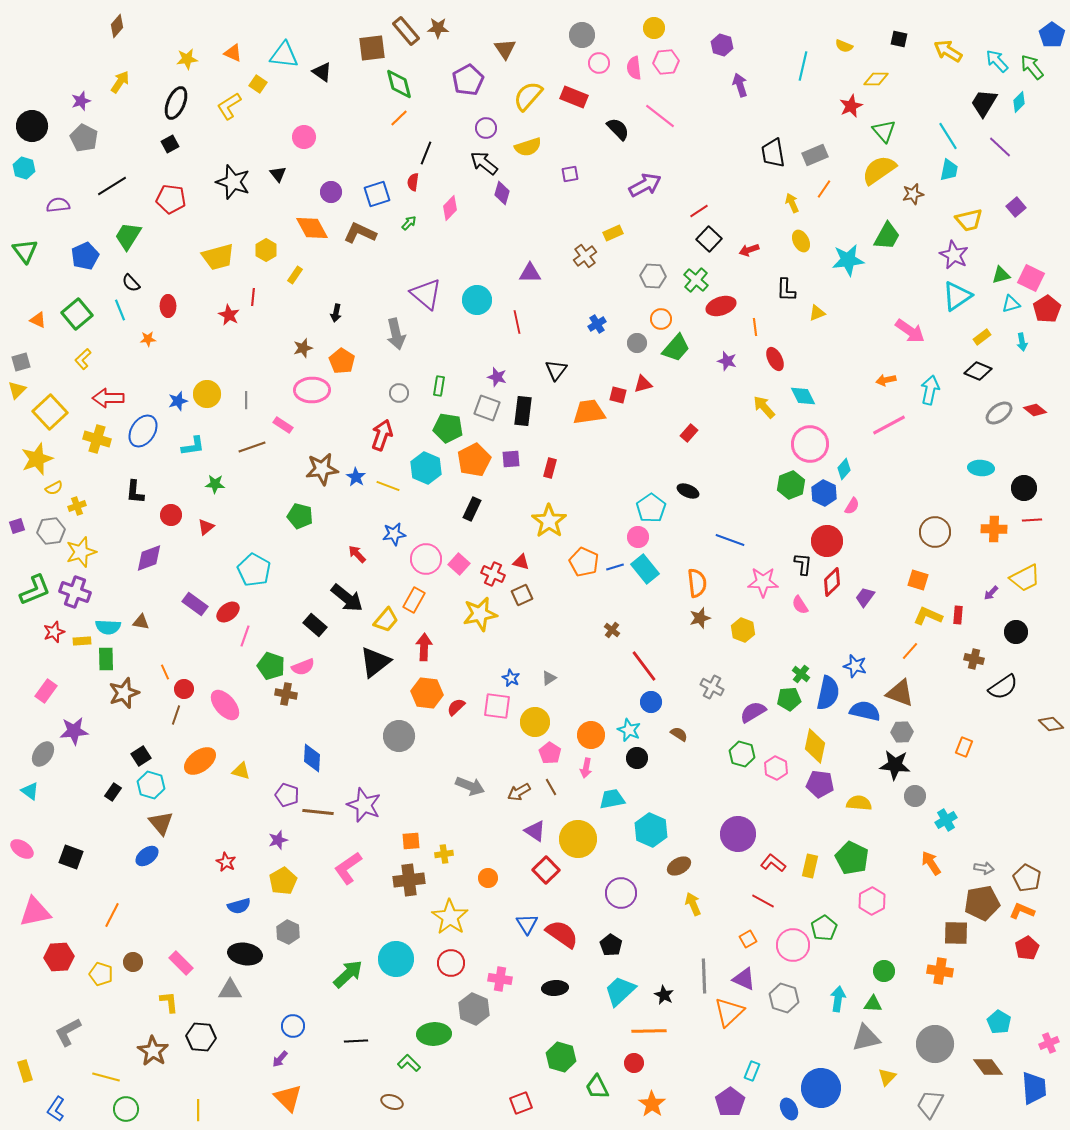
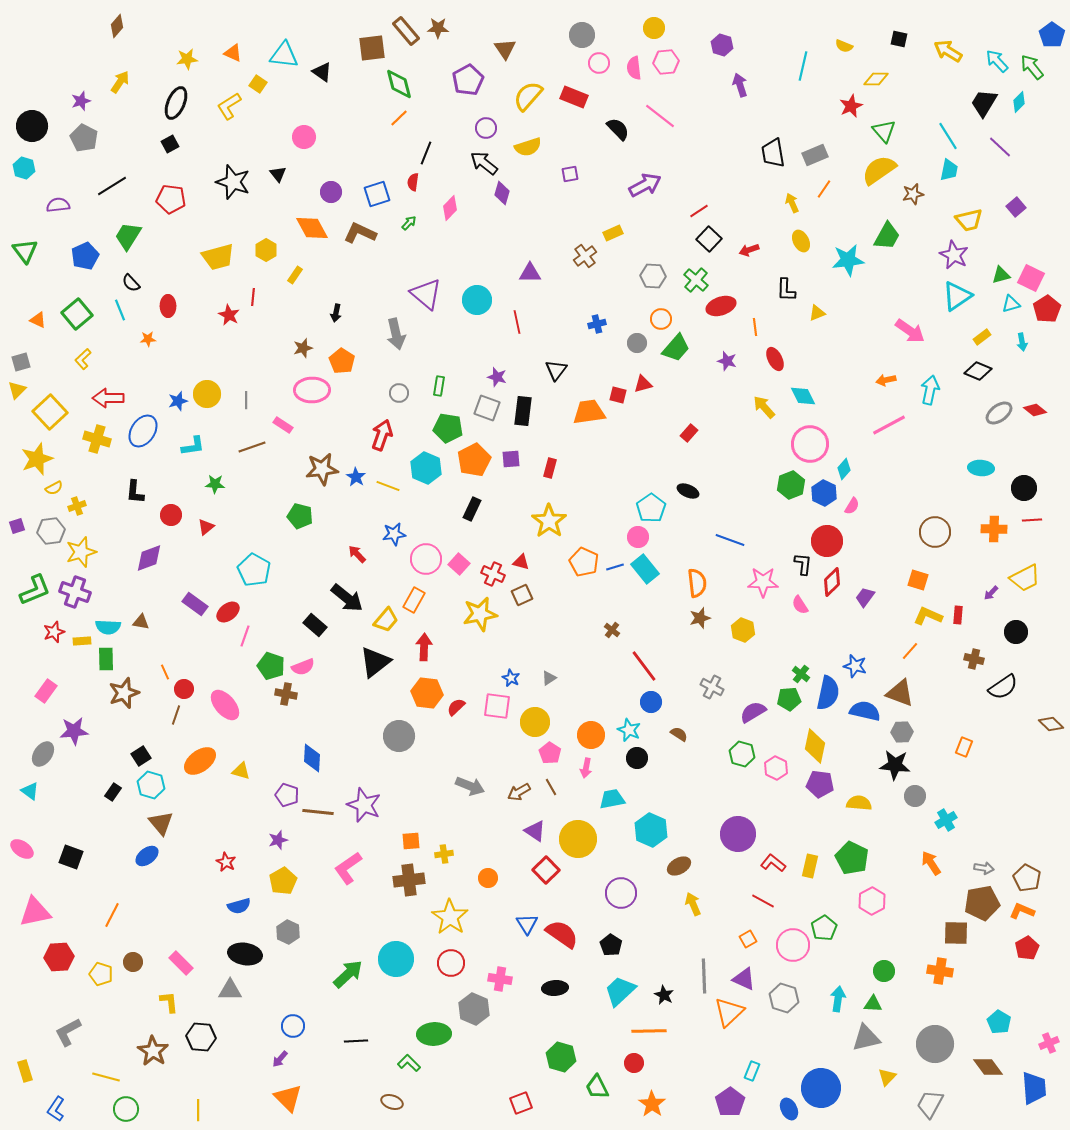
blue cross at (597, 324): rotated 18 degrees clockwise
